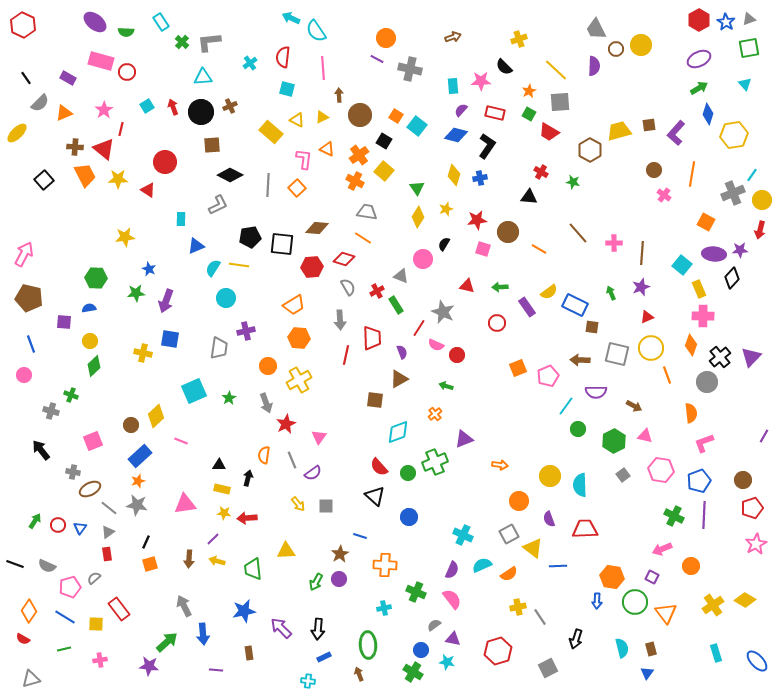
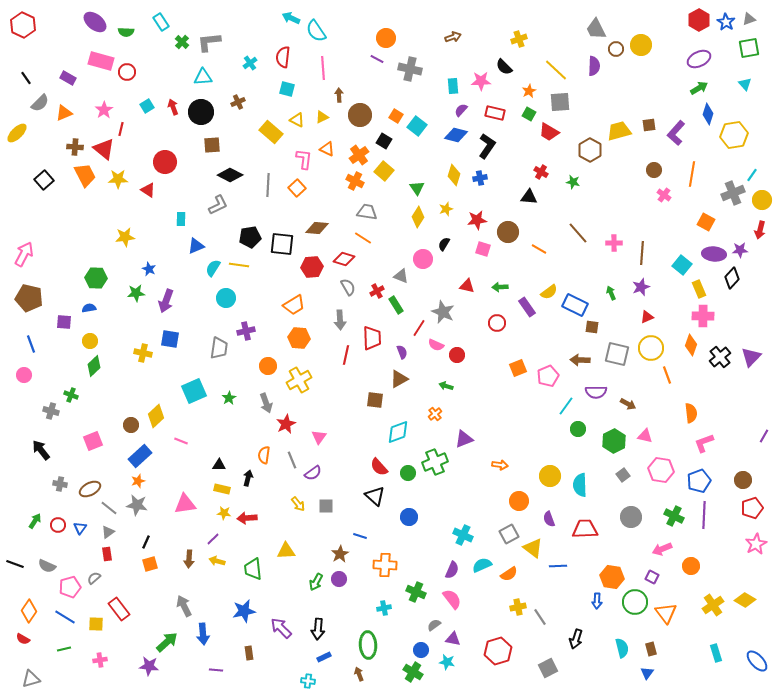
brown cross at (230, 106): moved 8 px right, 4 px up
gray circle at (707, 382): moved 76 px left, 135 px down
brown arrow at (634, 406): moved 6 px left, 2 px up
gray cross at (73, 472): moved 13 px left, 12 px down
